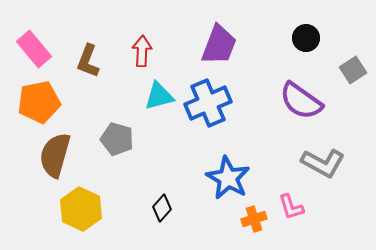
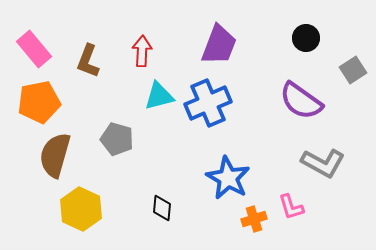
black diamond: rotated 36 degrees counterclockwise
